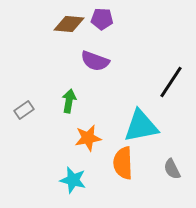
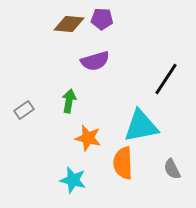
purple semicircle: rotated 36 degrees counterclockwise
black line: moved 5 px left, 3 px up
orange star: rotated 24 degrees clockwise
